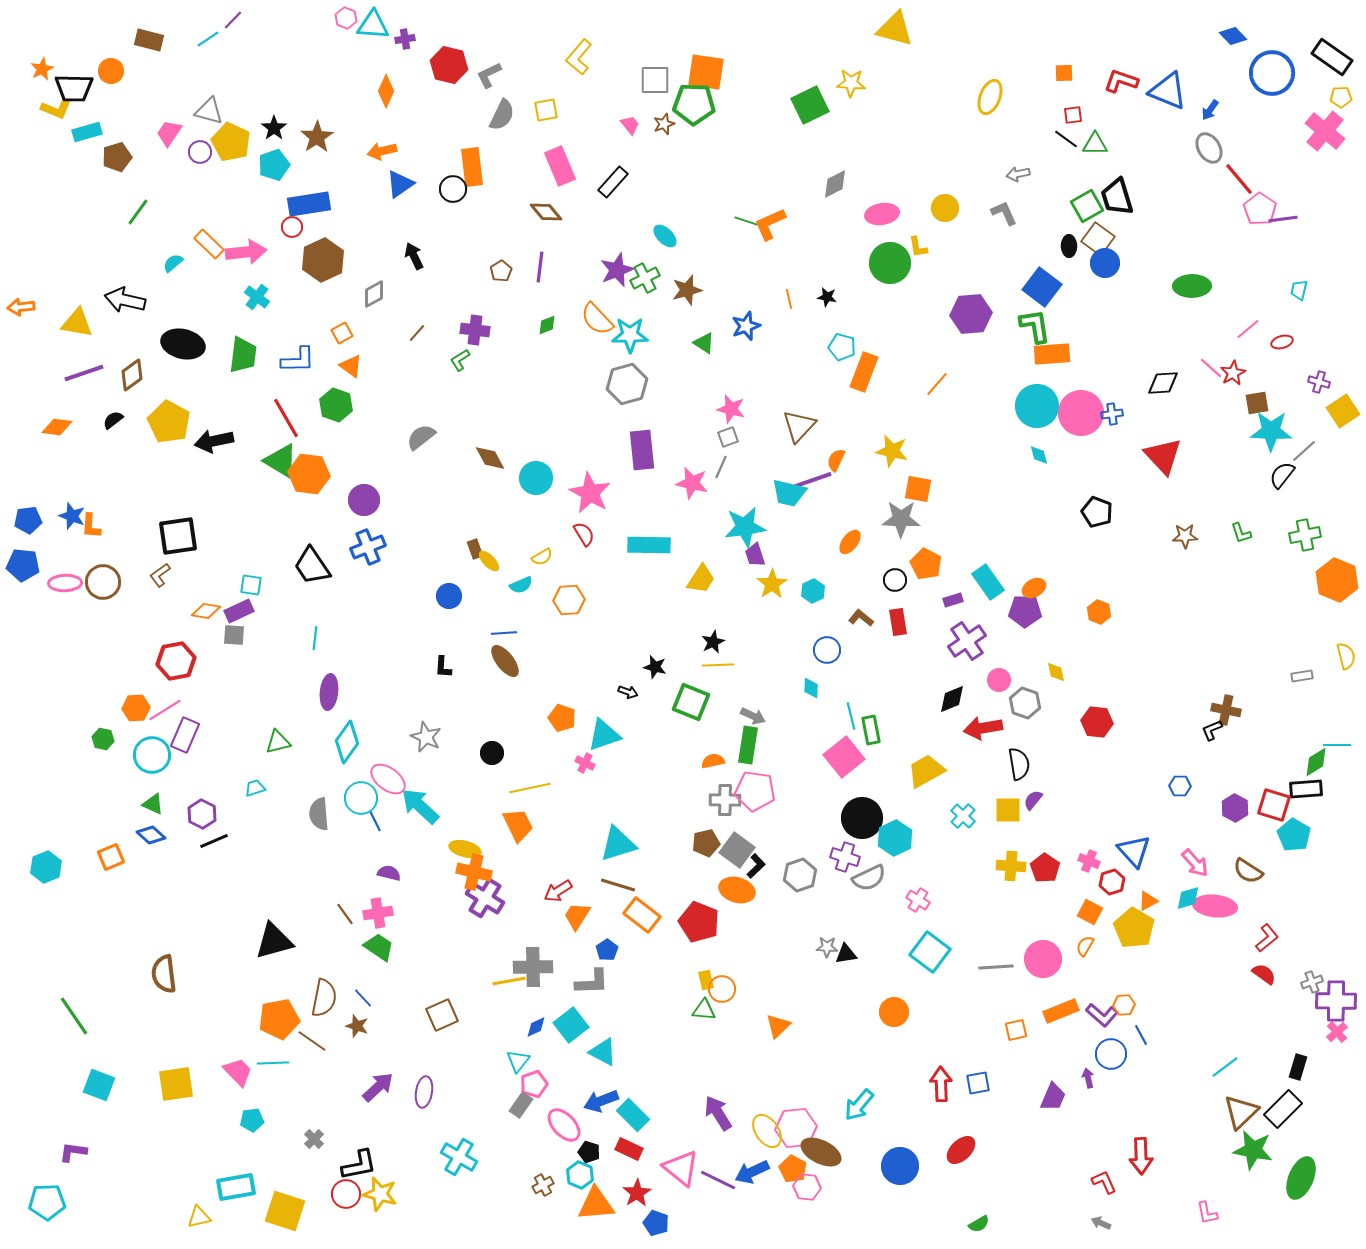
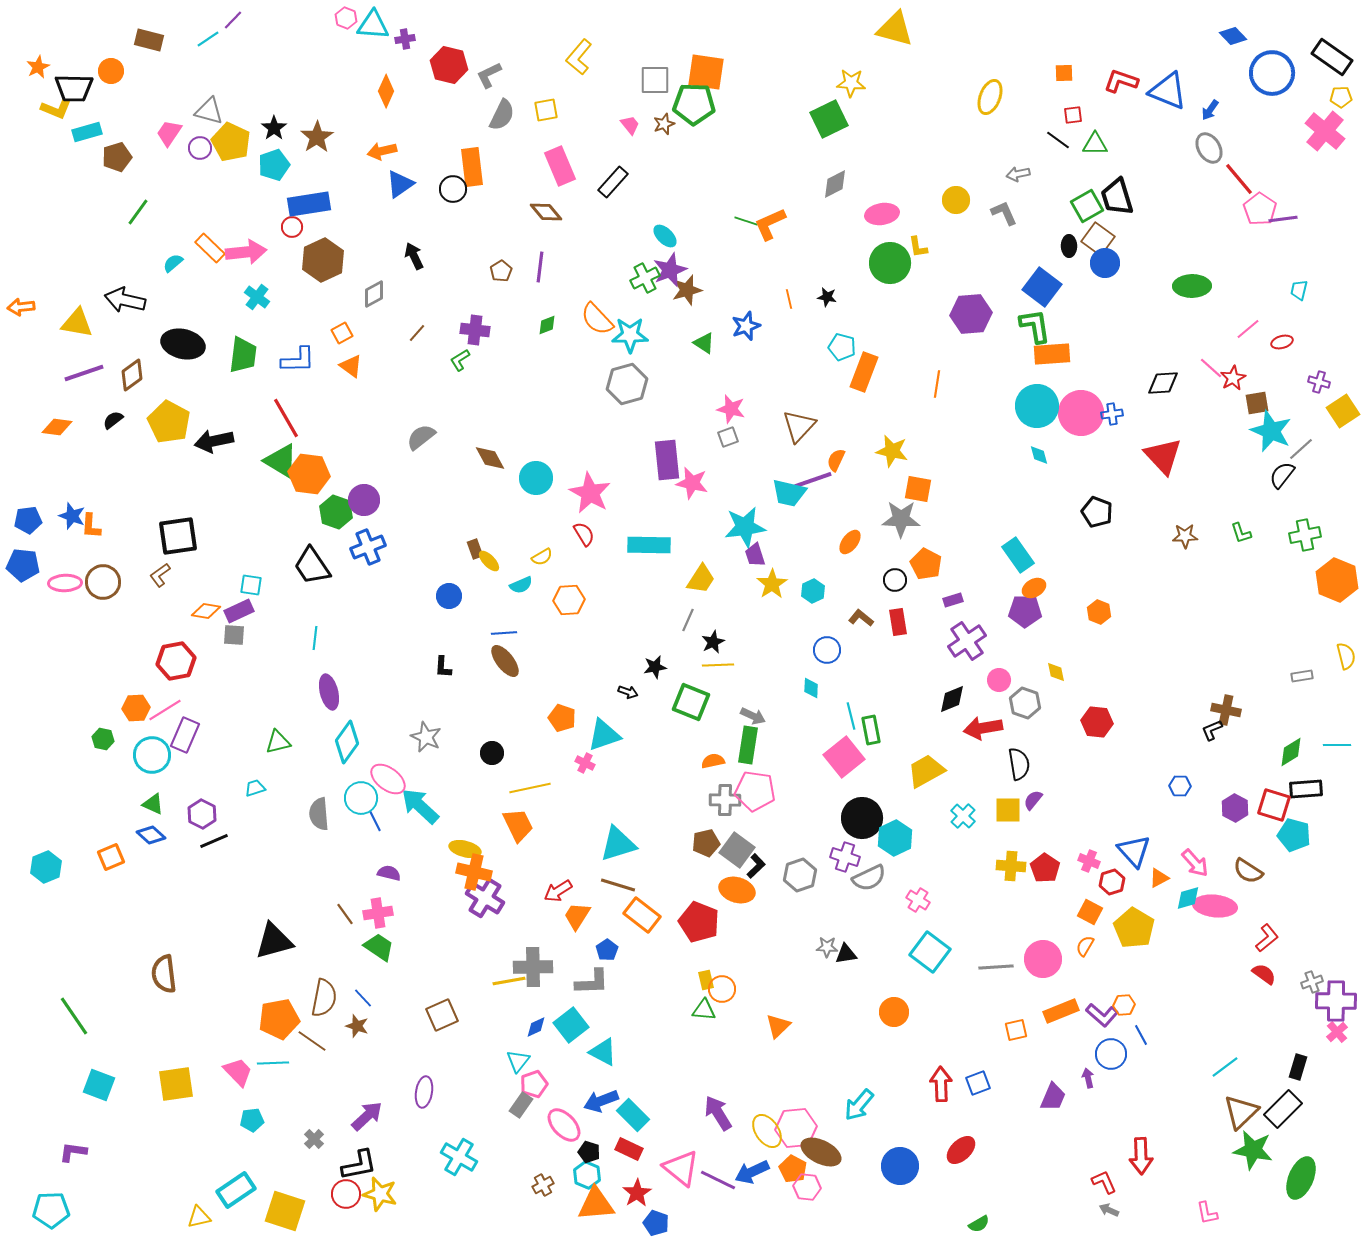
orange star at (42, 69): moved 4 px left, 2 px up
green square at (810, 105): moved 19 px right, 14 px down
black line at (1066, 139): moved 8 px left, 1 px down
purple circle at (200, 152): moved 4 px up
yellow circle at (945, 208): moved 11 px right, 8 px up
orange rectangle at (209, 244): moved 1 px right, 4 px down
purple star at (617, 270): moved 53 px right
red star at (1233, 373): moved 5 px down
orange line at (937, 384): rotated 32 degrees counterclockwise
green hexagon at (336, 405): moved 107 px down
cyan star at (1271, 431): rotated 21 degrees clockwise
purple rectangle at (642, 450): moved 25 px right, 10 px down
gray line at (1304, 451): moved 3 px left, 2 px up
gray line at (721, 467): moved 33 px left, 153 px down
cyan rectangle at (988, 582): moved 30 px right, 27 px up
black star at (655, 667): rotated 25 degrees counterclockwise
purple ellipse at (329, 692): rotated 20 degrees counterclockwise
green diamond at (1316, 762): moved 25 px left, 10 px up
cyan pentagon at (1294, 835): rotated 16 degrees counterclockwise
orange triangle at (1148, 901): moved 11 px right, 23 px up
blue square at (978, 1083): rotated 10 degrees counterclockwise
purple arrow at (378, 1087): moved 11 px left, 29 px down
cyan hexagon at (580, 1175): moved 7 px right
cyan rectangle at (236, 1187): moved 3 px down; rotated 24 degrees counterclockwise
cyan pentagon at (47, 1202): moved 4 px right, 8 px down
gray arrow at (1101, 1223): moved 8 px right, 13 px up
